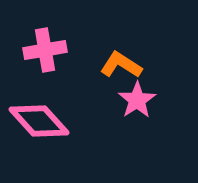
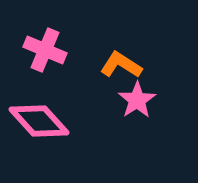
pink cross: rotated 33 degrees clockwise
